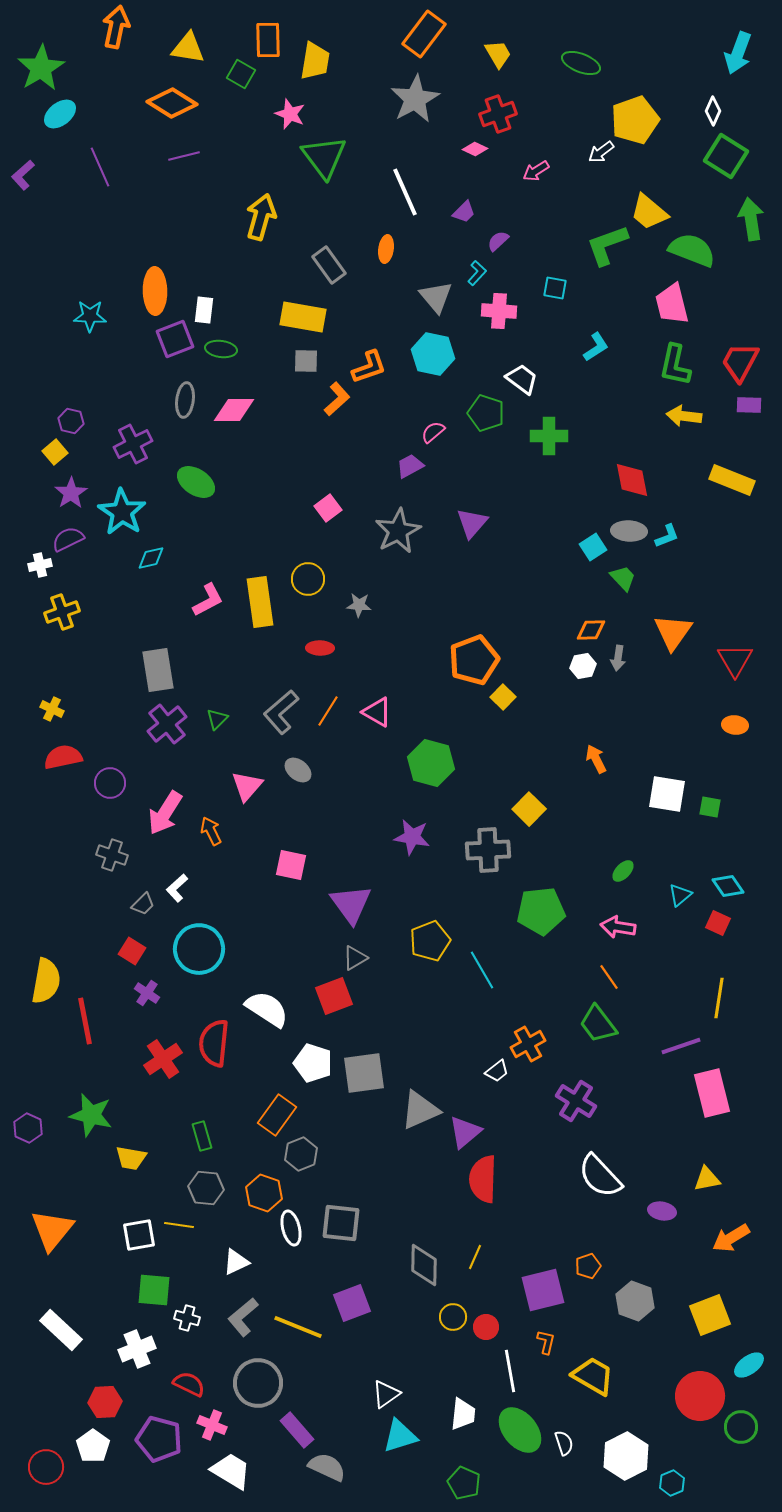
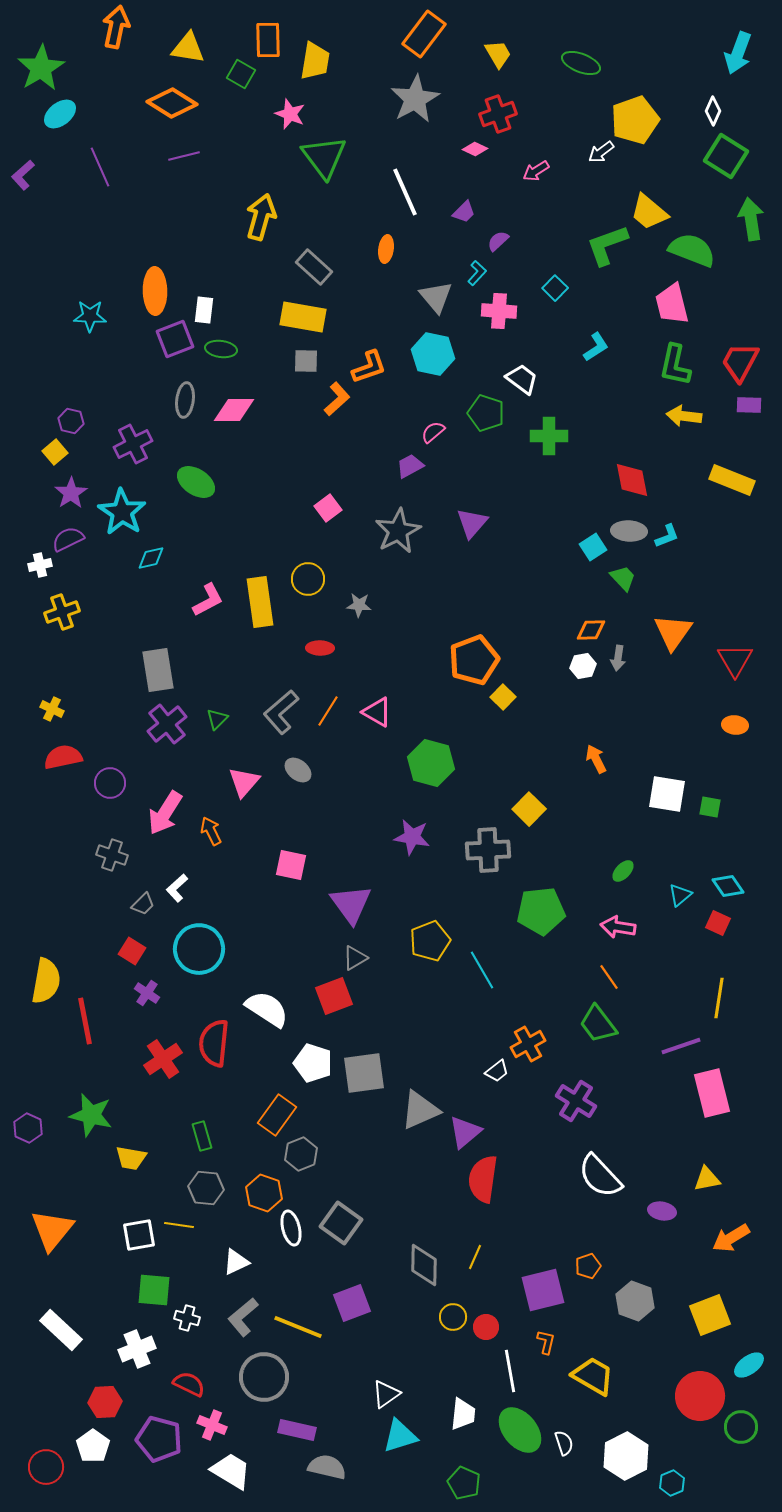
gray rectangle at (329, 265): moved 15 px left, 2 px down; rotated 12 degrees counterclockwise
cyan square at (555, 288): rotated 35 degrees clockwise
pink triangle at (247, 786): moved 3 px left, 4 px up
red semicircle at (483, 1179): rotated 6 degrees clockwise
gray square at (341, 1223): rotated 30 degrees clockwise
gray circle at (258, 1383): moved 6 px right, 6 px up
purple rectangle at (297, 1430): rotated 36 degrees counterclockwise
gray semicircle at (327, 1467): rotated 12 degrees counterclockwise
